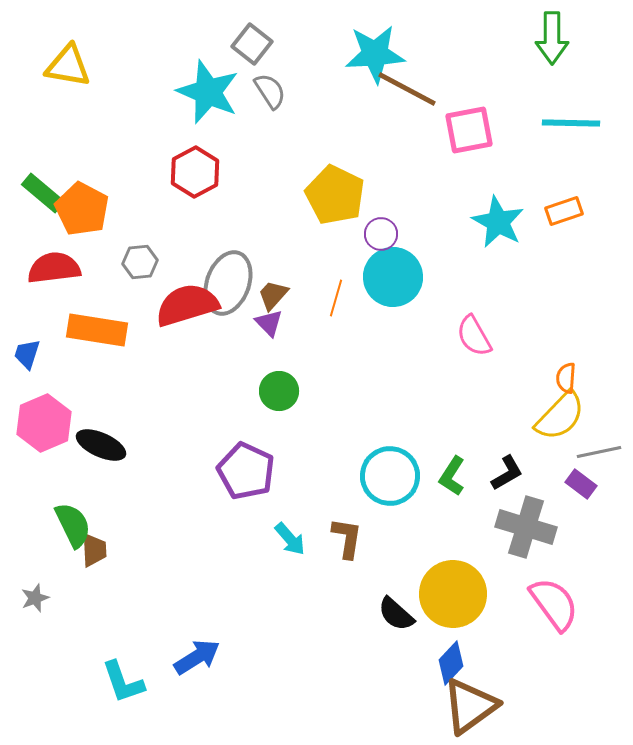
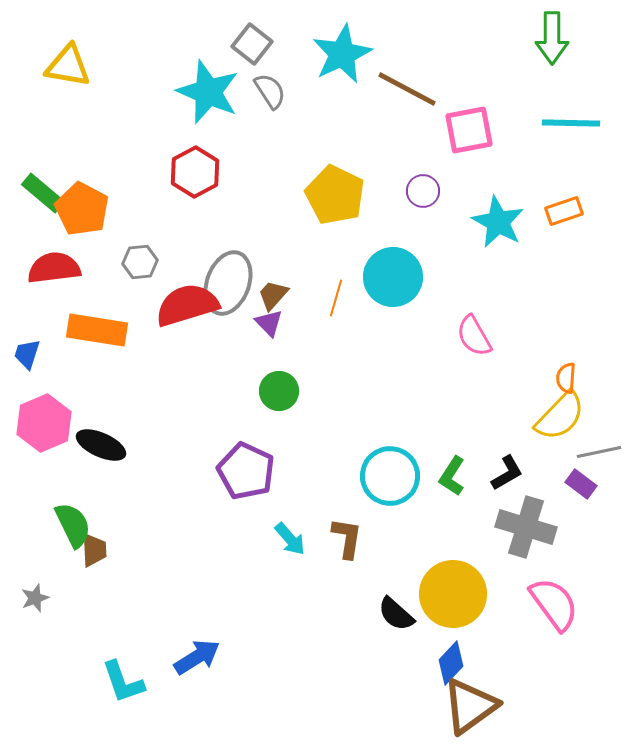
cyan star at (375, 54): moved 33 px left; rotated 22 degrees counterclockwise
purple circle at (381, 234): moved 42 px right, 43 px up
